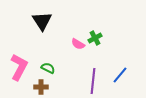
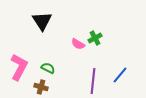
brown cross: rotated 16 degrees clockwise
